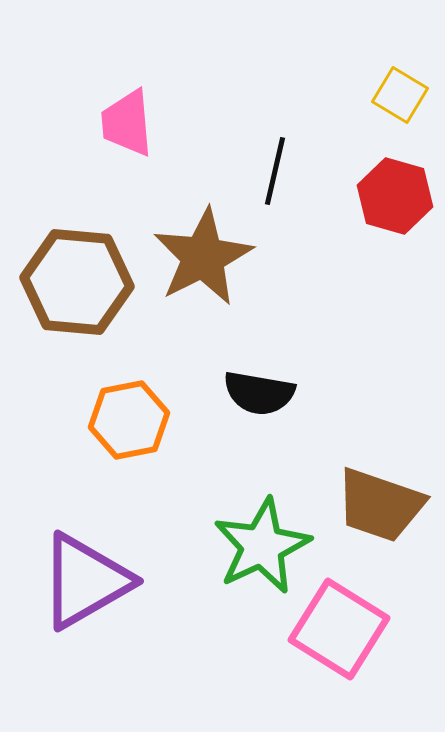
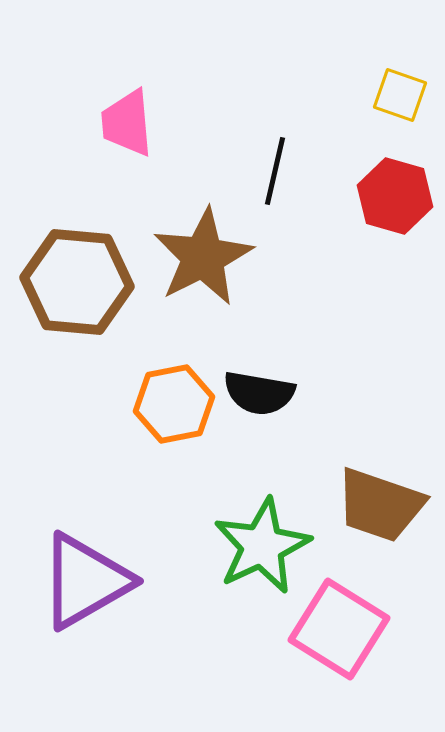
yellow square: rotated 12 degrees counterclockwise
orange hexagon: moved 45 px right, 16 px up
